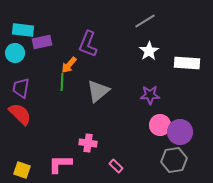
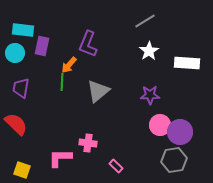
purple rectangle: moved 4 px down; rotated 66 degrees counterclockwise
red semicircle: moved 4 px left, 10 px down
pink L-shape: moved 6 px up
